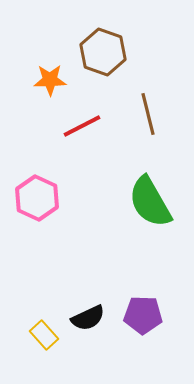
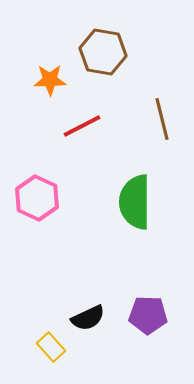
brown hexagon: rotated 9 degrees counterclockwise
brown line: moved 14 px right, 5 px down
green semicircle: moved 15 px left; rotated 30 degrees clockwise
purple pentagon: moved 5 px right
yellow rectangle: moved 7 px right, 12 px down
